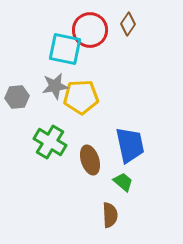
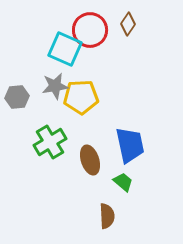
cyan square: rotated 12 degrees clockwise
green cross: rotated 28 degrees clockwise
brown semicircle: moved 3 px left, 1 px down
